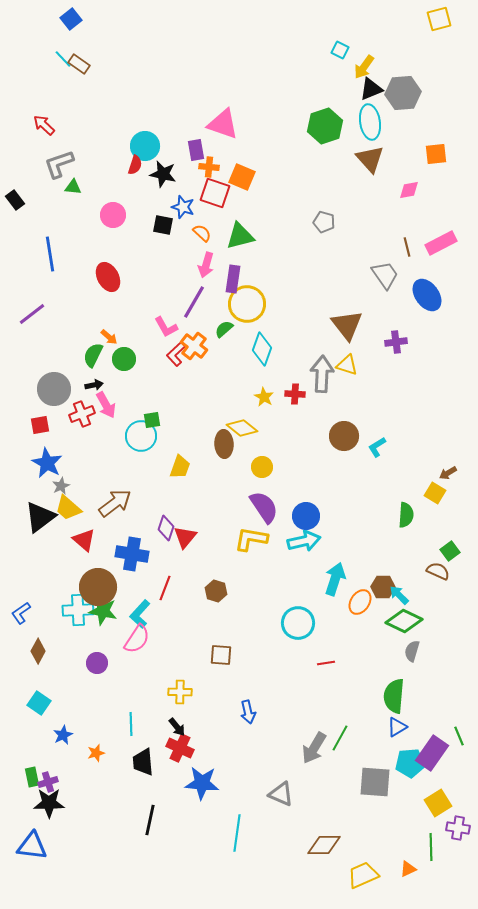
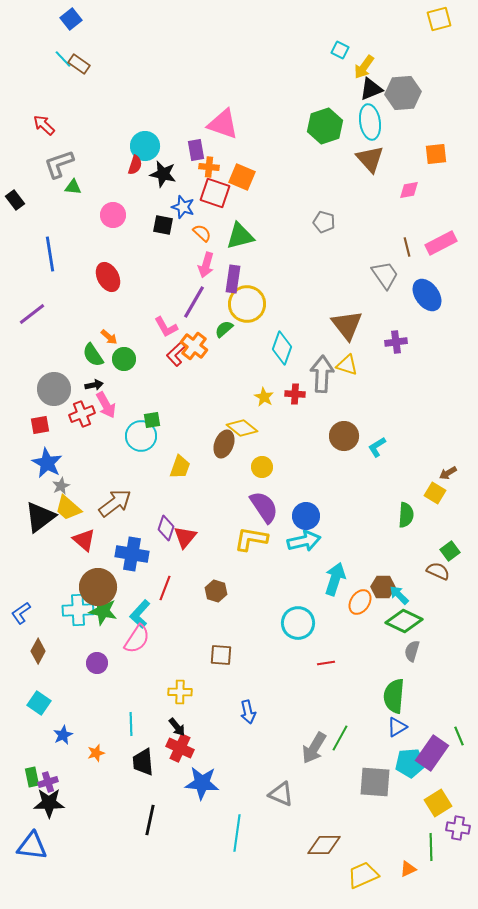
cyan diamond at (262, 349): moved 20 px right, 1 px up
green semicircle at (93, 355): rotated 60 degrees counterclockwise
brown ellipse at (224, 444): rotated 24 degrees clockwise
